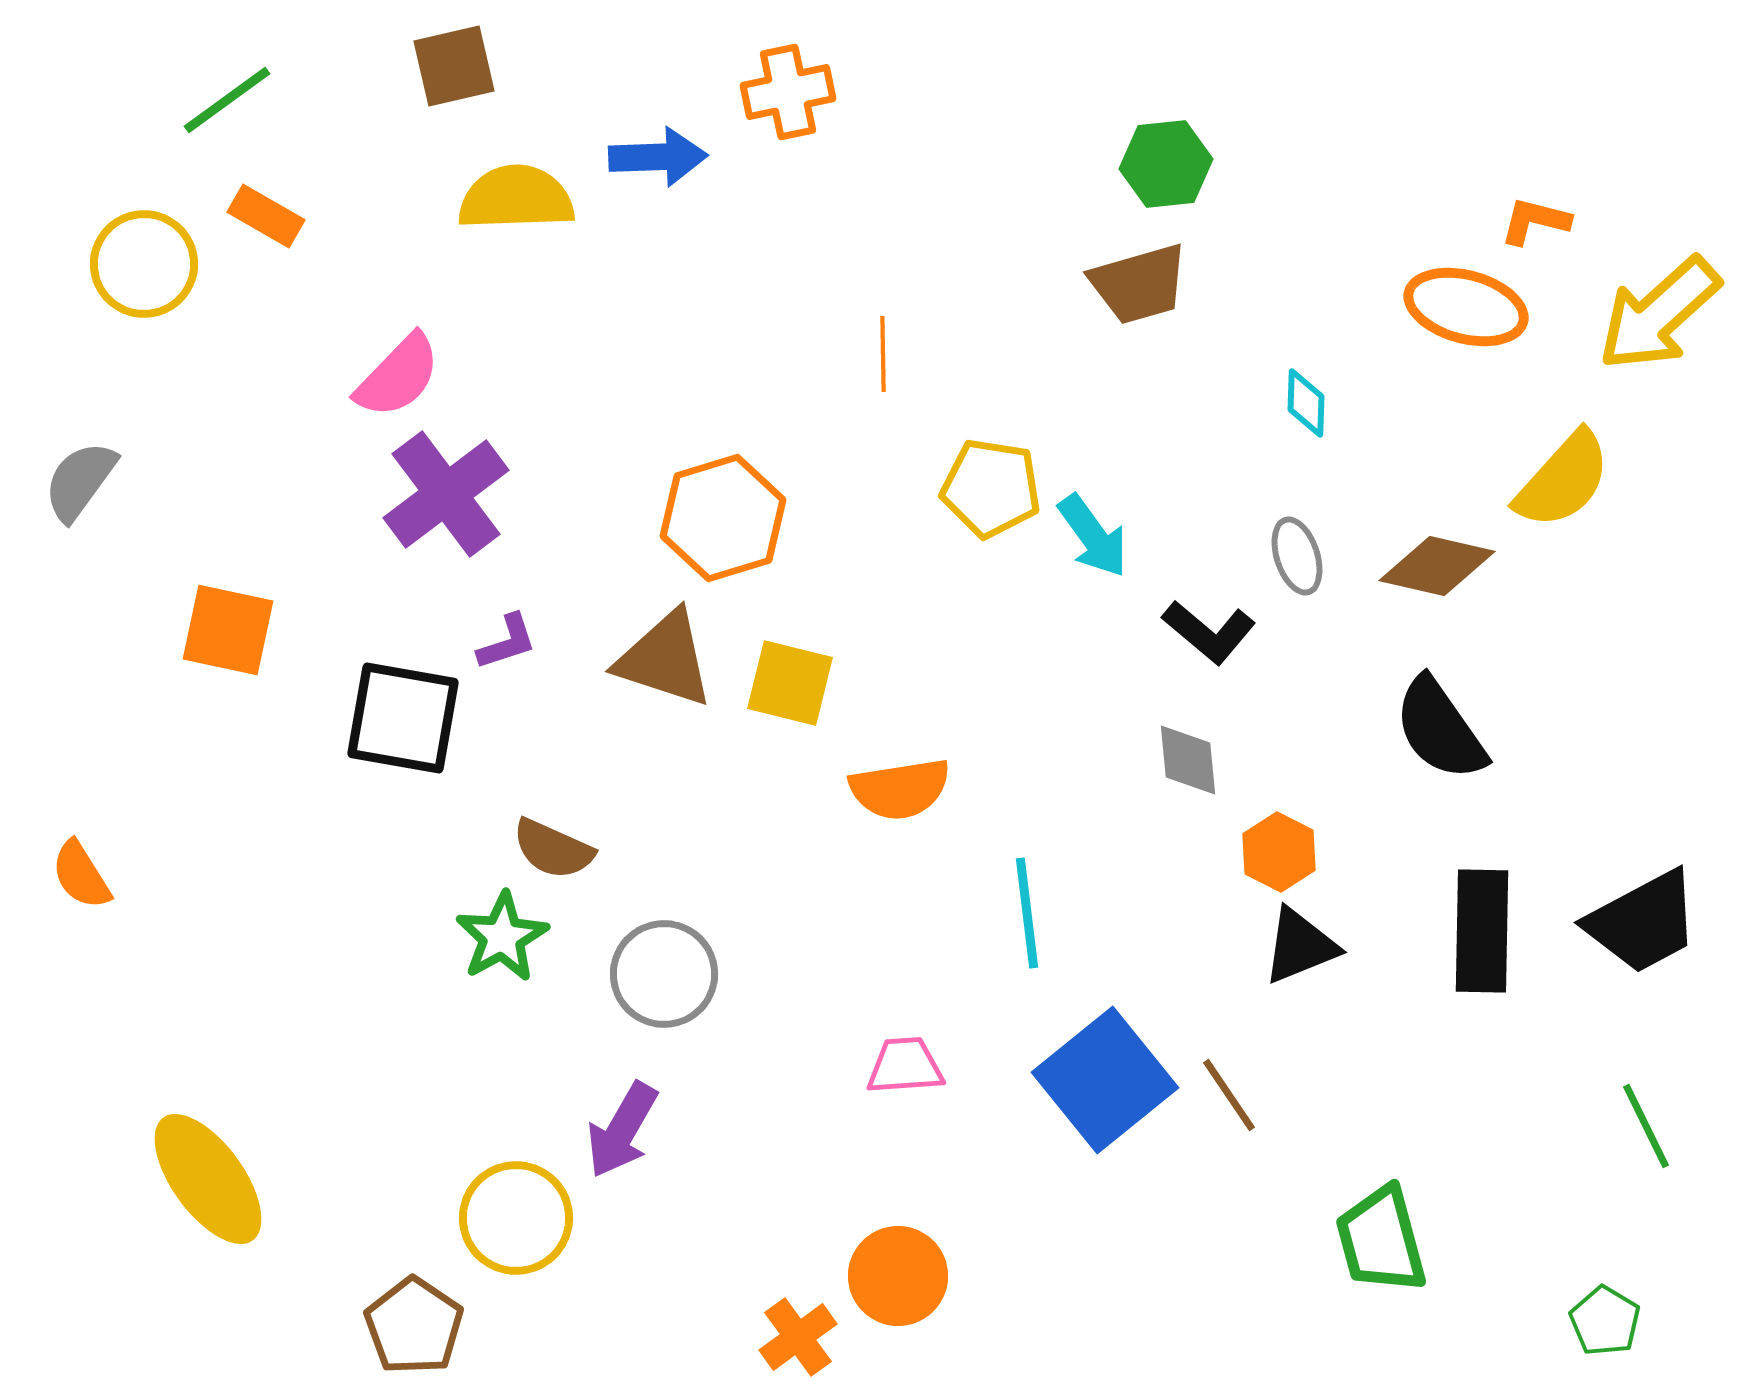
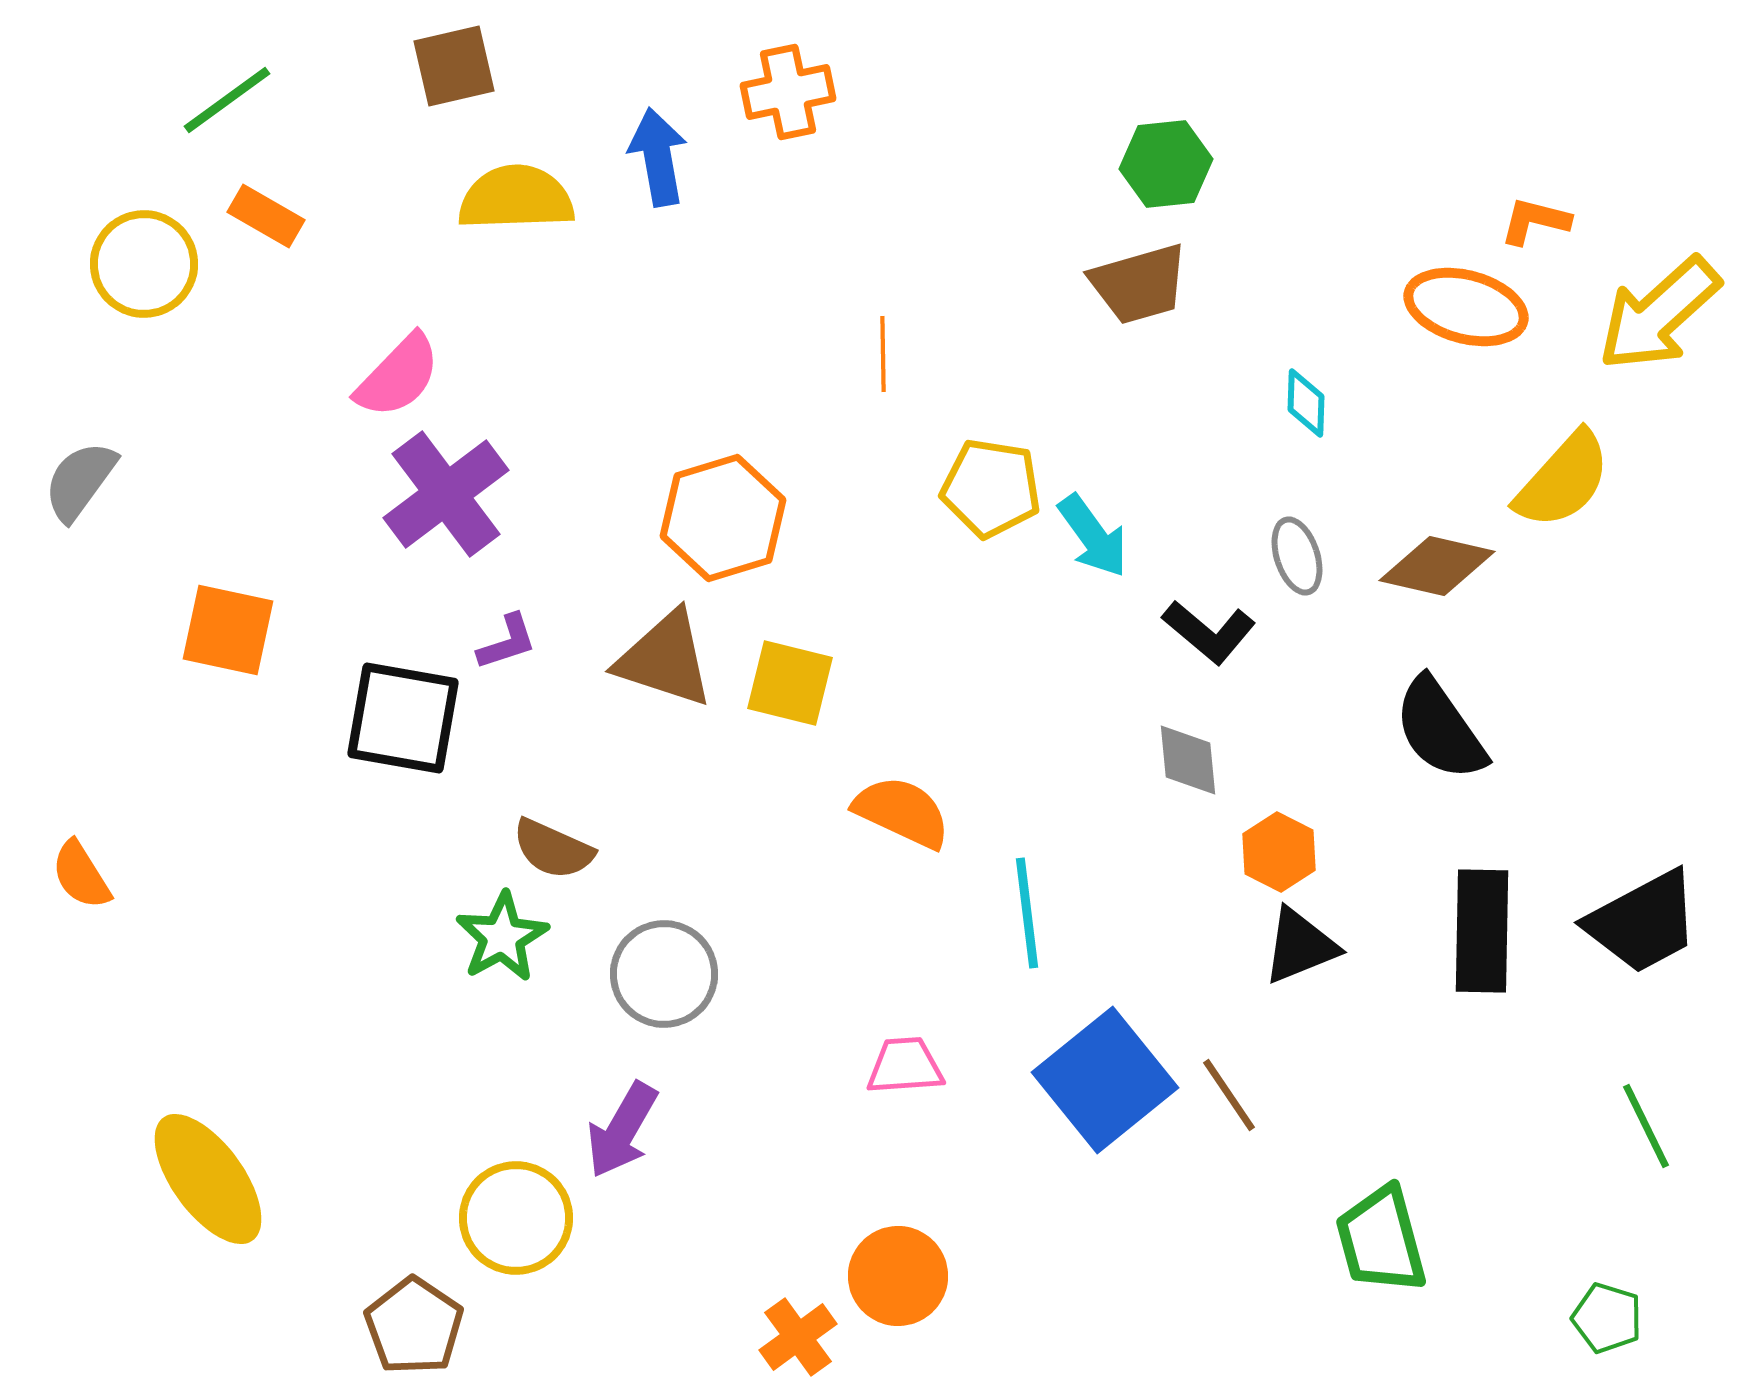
blue arrow at (658, 157): rotated 98 degrees counterclockwise
orange semicircle at (900, 789): moved 2 px right, 23 px down; rotated 146 degrees counterclockwise
green pentagon at (1605, 1321): moved 2 px right, 3 px up; rotated 14 degrees counterclockwise
